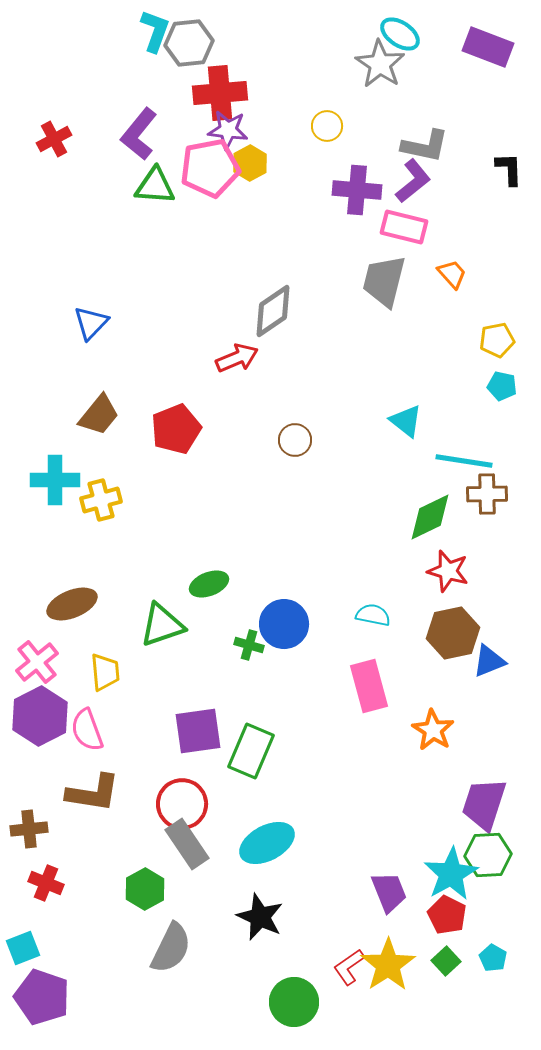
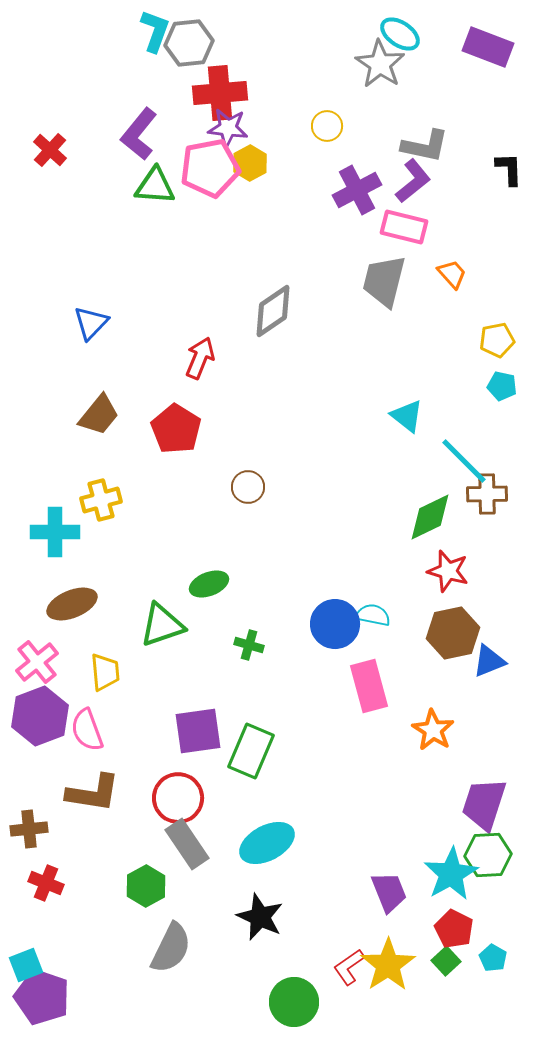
purple star at (228, 130): moved 2 px up
red cross at (54, 139): moved 4 px left, 11 px down; rotated 20 degrees counterclockwise
purple cross at (357, 190): rotated 33 degrees counterclockwise
red arrow at (237, 358): moved 37 px left; rotated 45 degrees counterclockwise
cyan triangle at (406, 421): moved 1 px right, 5 px up
red pentagon at (176, 429): rotated 18 degrees counterclockwise
brown circle at (295, 440): moved 47 px left, 47 px down
cyan line at (464, 461): rotated 36 degrees clockwise
cyan cross at (55, 480): moved 52 px down
blue circle at (284, 624): moved 51 px right
purple hexagon at (40, 716): rotated 6 degrees clockwise
red circle at (182, 804): moved 4 px left, 6 px up
green hexagon at (145, 889): moved 1 px right, 3 px up
red pentagon at (447, 915): moved 7 px right, 14 px down
cyan square at (23, 948): moved 3 px right, 17 px down
